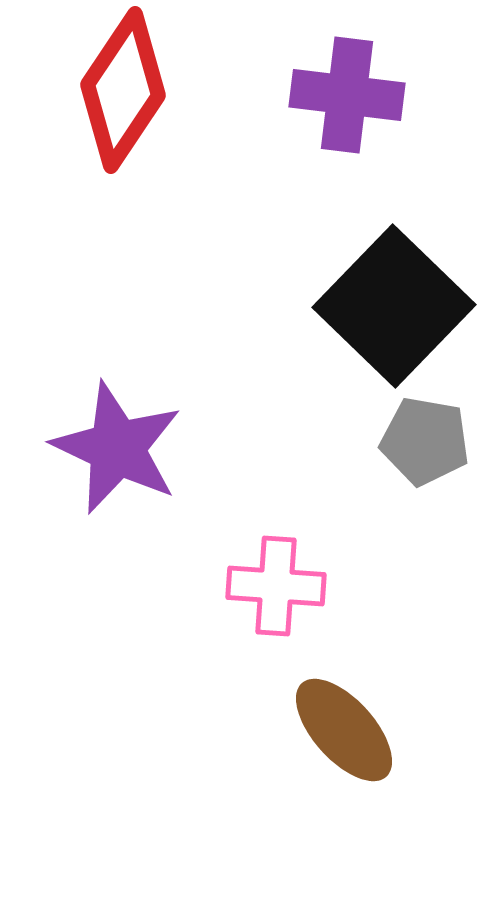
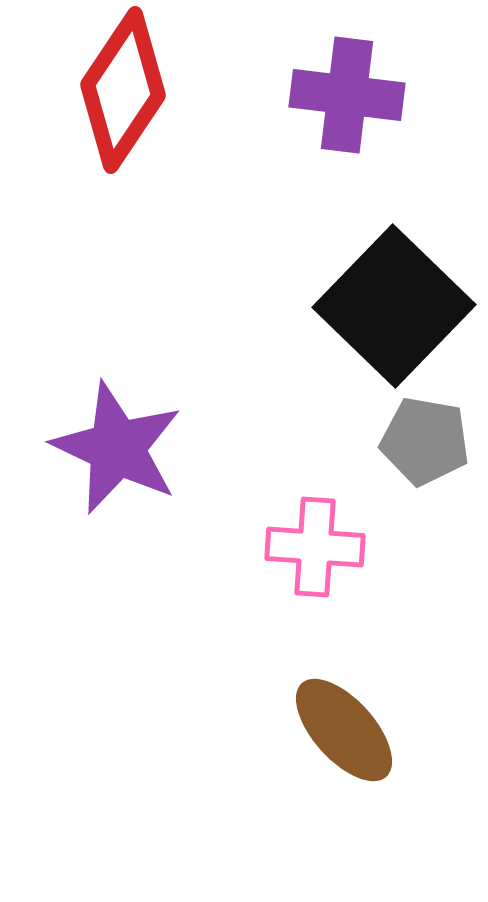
pink cross: moved 39 px right, 39 px up
